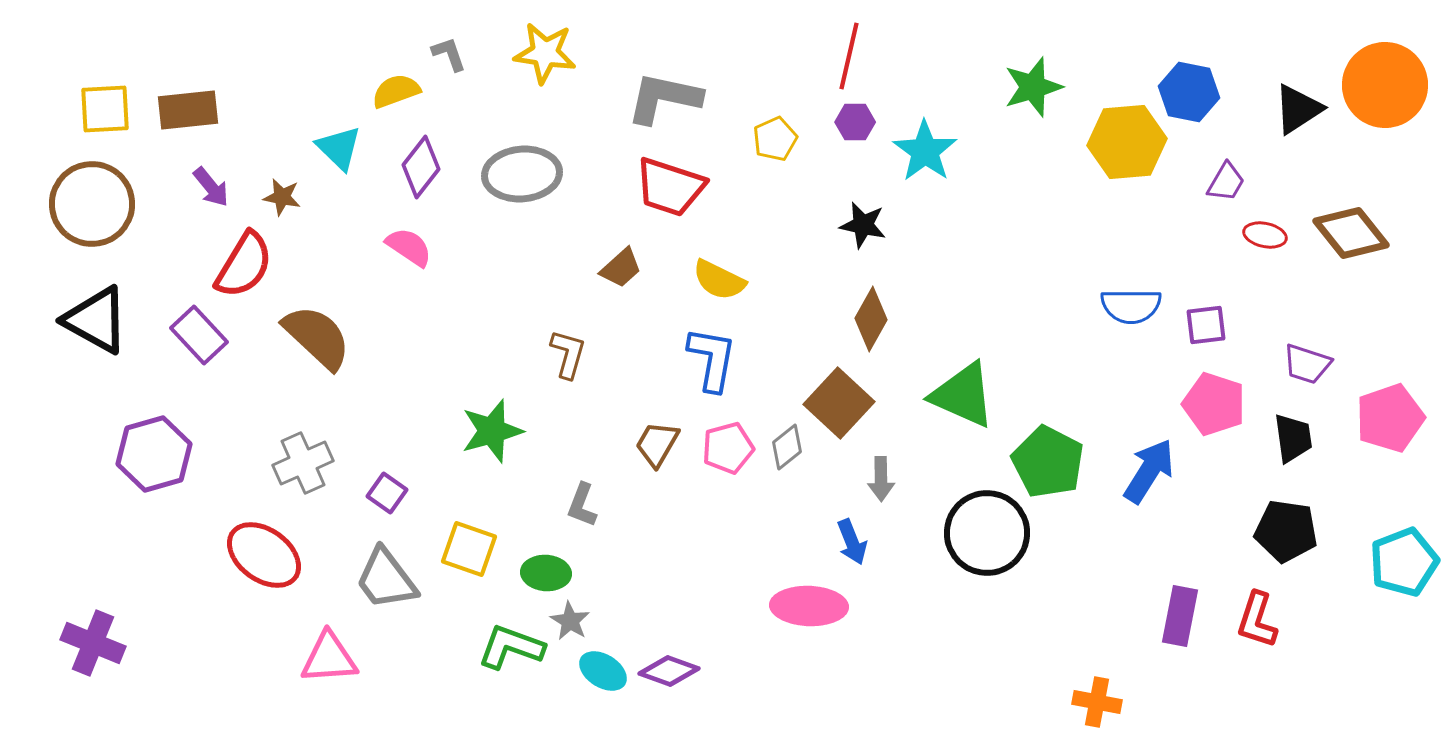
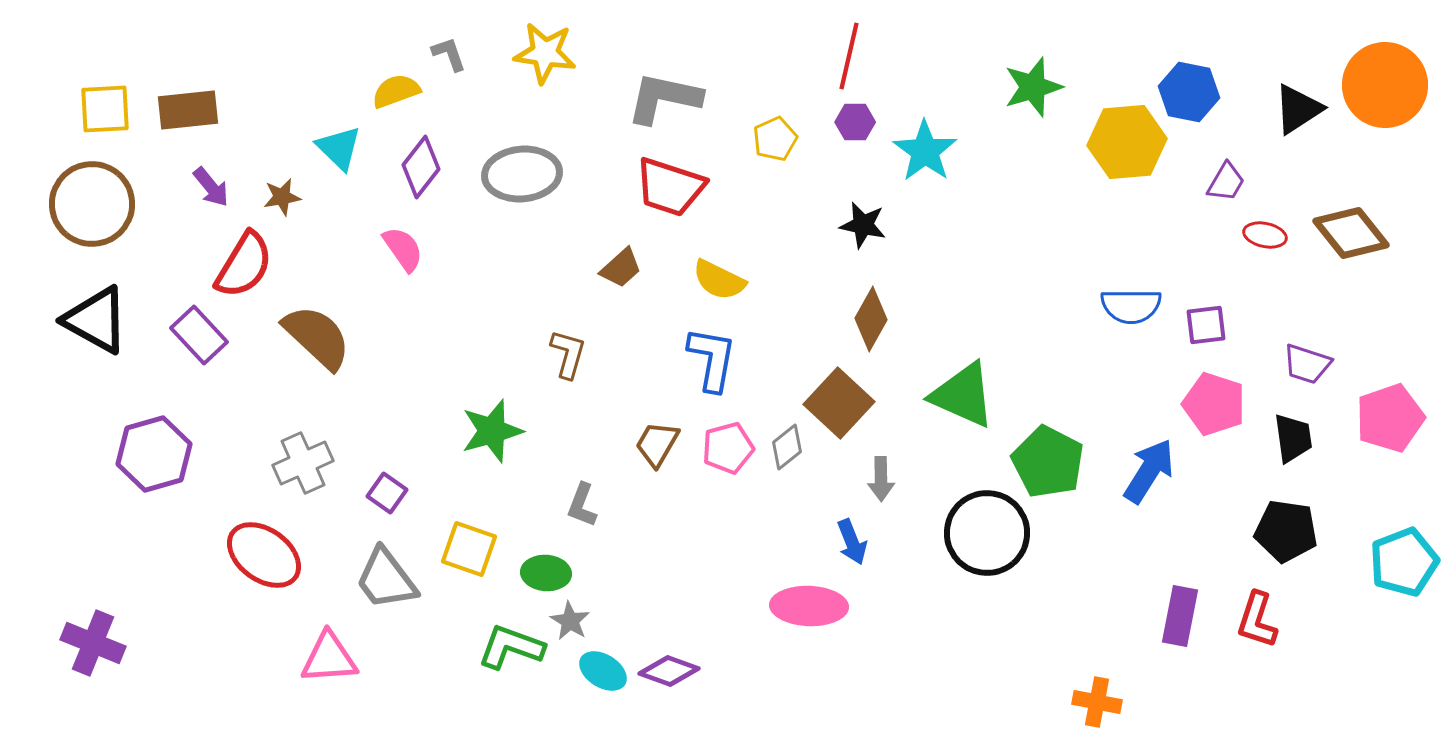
brown star at (282, 197): rotated 21 degrees counterclockwise
pink semicircle at (409, 247): moved 6 px left, 2 px down; rotated 21 degrees clockwise
